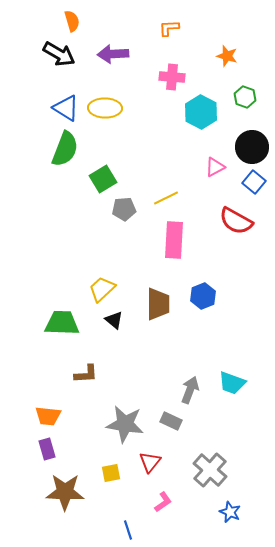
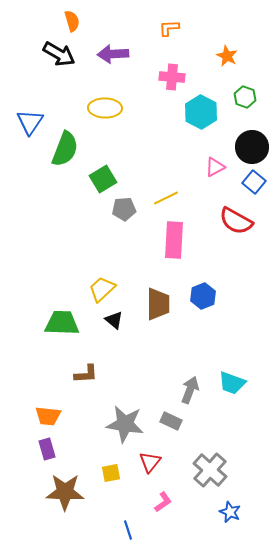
orange star: rotated 10 degrees clockwise
blue triangle: moved 36 px left, 14 px down; rotated 32 degrees clockwise
